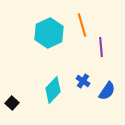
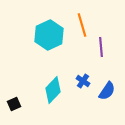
cyan hexagon: moved 2 px down
black square: moved 2 px right, 1 px down; rotated 24 degrees clockwise
